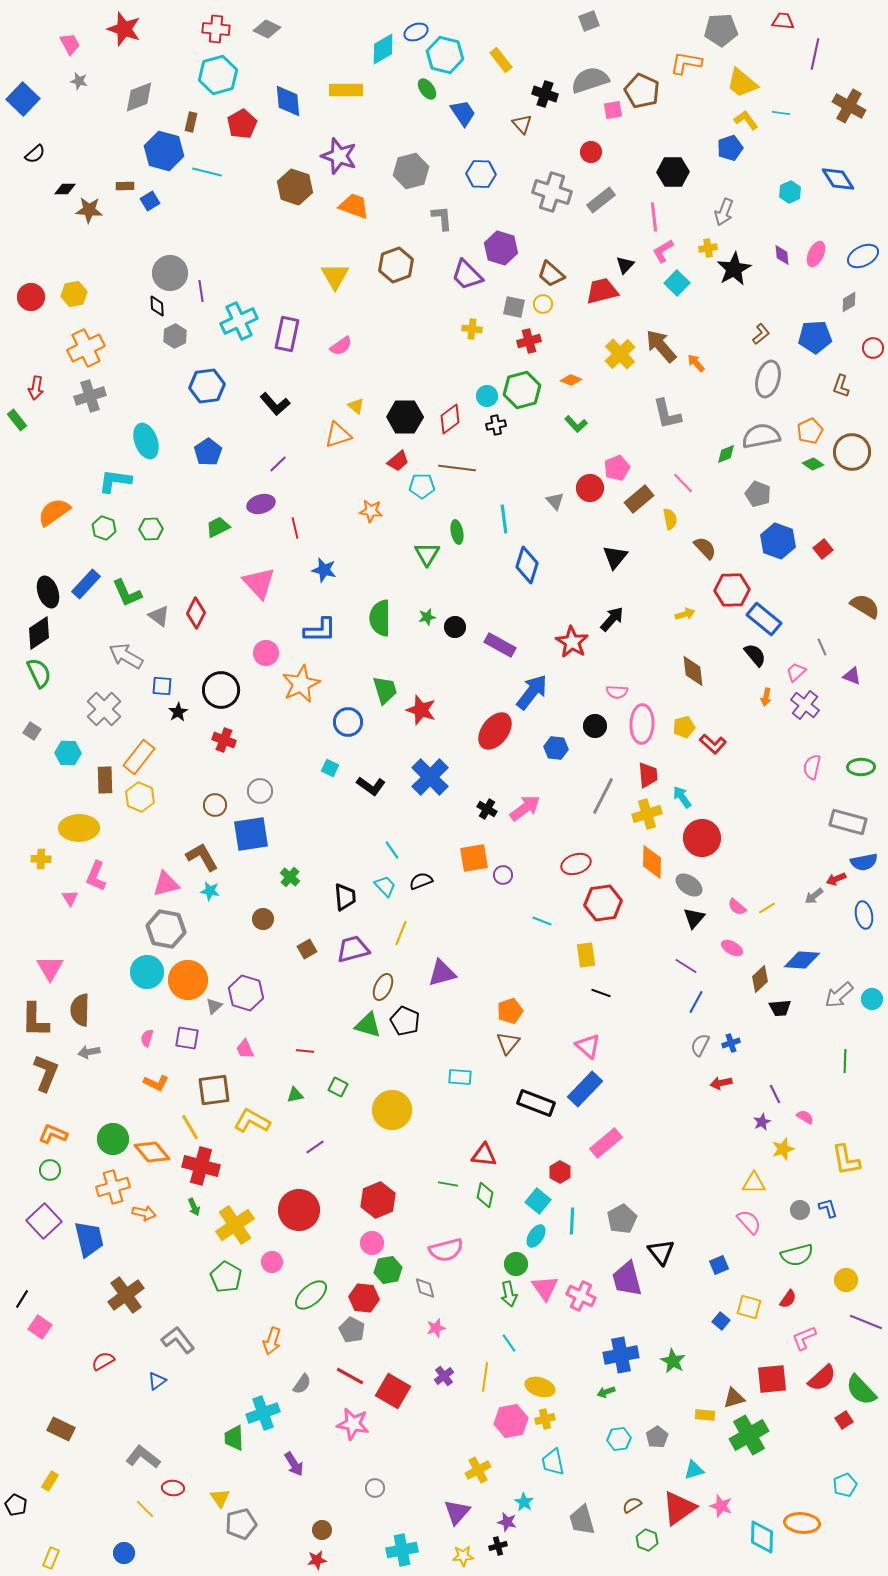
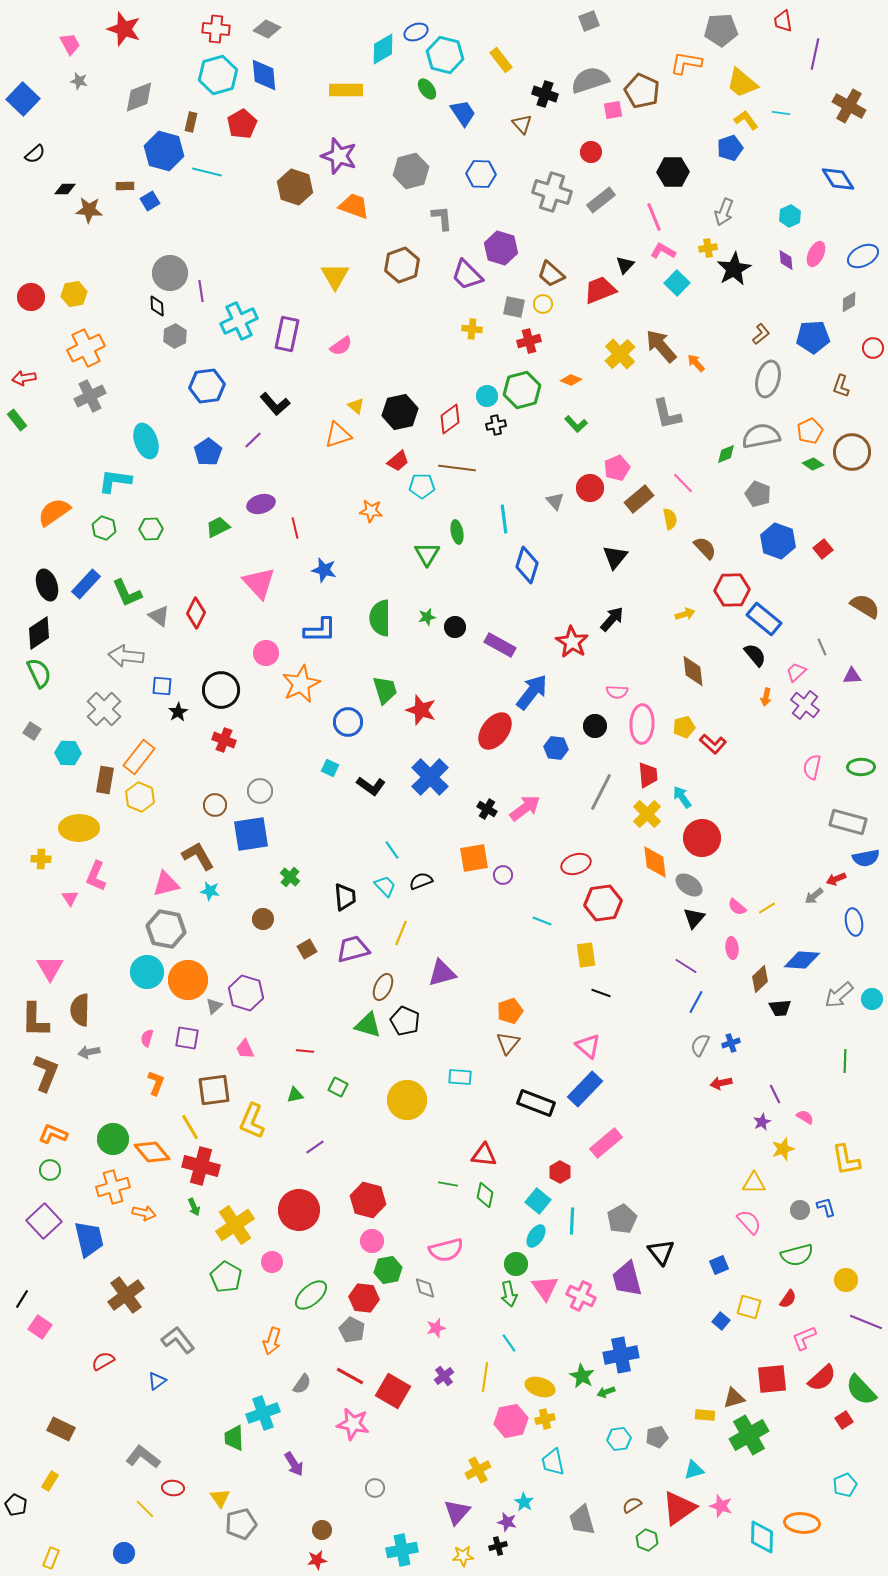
red trapezoid at (783, 21): rotated 105 degrees counterclockwise
blue diamond at (288, 101): moved 24 px left, 26 px up
cyan hexagon at (790, 192): moved 24 px down
pink line at (654, 217): rotated 16 degrees counterclockwise
pink L-shape at (663, 251): rotated 60 degrees clockwise
purple diamond at (782, 255): moved 4 px right, 5 px down
brown hexagon at (396, 265): moved 6 px right
red trapezoid at (602, 291): moved 2 px left, 1 px up; rotated 8 degrees counterclockwise
blue pentagon at (815, 337): moved 2 px left
red arrow at (36, 388): moved 12 px left, 10 px up; rotated 70 degrees clockwise
gray cross at (90, 396): rotated 8 degrees counterclockwise
black hexagon at (405, 417): moved 5 px left, 5 px up; rotated 12 degrees counterclockwise
purple line at (278, 464): moved 25 px left, 24 px up
black ellipse at (48, 592): moved 1 px left, 7 px up
gray arrow at (126, 656): rotated 24 degrees counterclockwise
purple triangle at (852, 676): rotated 24 degrees counterclockwise
brown rectangle at (105, 780): rotated 12 degrees clockwise
gray line at (603, 796): moved 2 px left, 4 px up
yellow cross at (647, 814): rotated 28 degrees counterclockwise
brown L-shape at (202, 857): moved 4 px left, 1 px up
orange diamond at (652, 862): moved 3 px right; rotated 8 degrees counterclockwise
blue semicircle at (864, 862): moved 2 px right, 4 px up
blue ellipse at (864, 915): moved 10 px left, 7 px down
pink ellipse at (732, 948): rotated 55 degrees clockwise
orange L-shape at (156, 1083): rotated 95 degrees counterclockwise
yellow circle at (392, 1110): moved 15 px right, 10 px up
yellow L-shape at (252, 1121): rotated 96 degrees counterclockwise
red hexagon at (378, 1200): moved 10 px left; rotated 24 degrees counterclockwise
blue L-shape at (828, 1208): moved 2 px left, 1 px up
pink circle at (372, 1243): moved 2 px up
green star at (673, 1361): moved 91 px left, 15 px down
gray pentagon at (657, 1437): rotated 20 degrees clockwise
